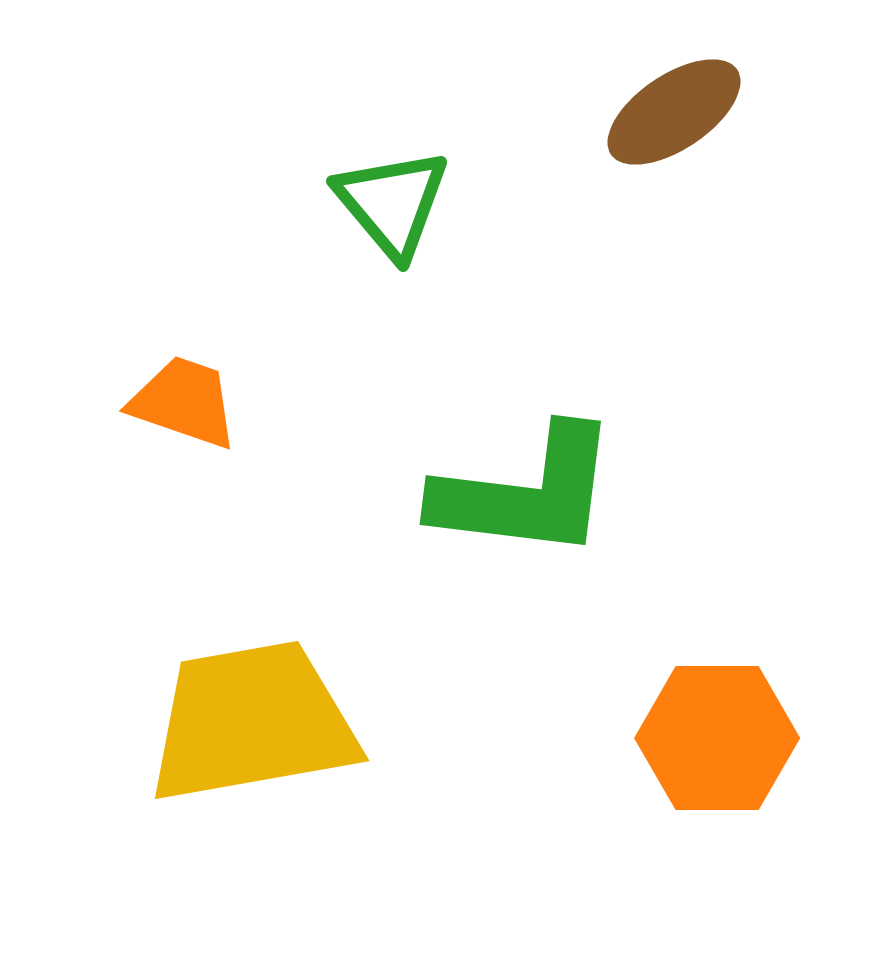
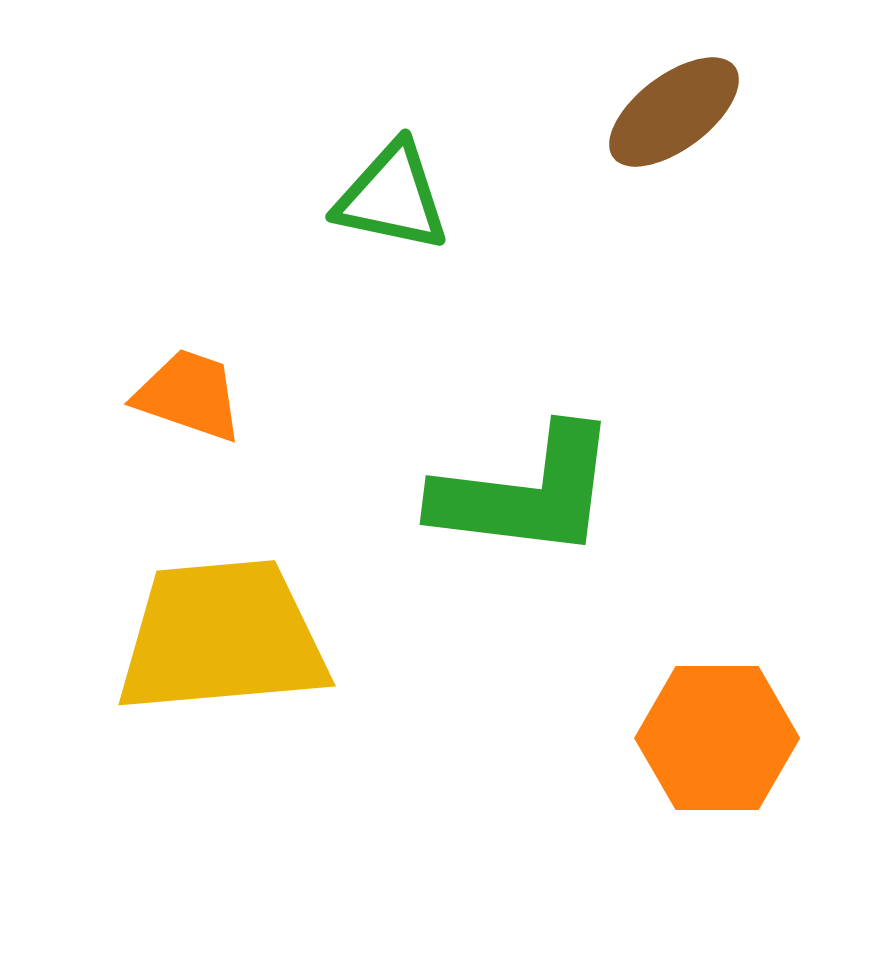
brown ellipse: rotated 3 degrees counterclockwise
green triangle: moved 6 px up; rotated 38 degrees counterclockwise
orange trapezoid: moved 5 px right, 7 px up
yellow trapezoid: moved 30 px left, 85 px up; rotated 5 degrees clockwise
